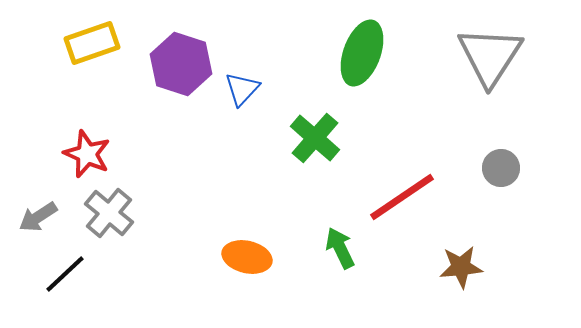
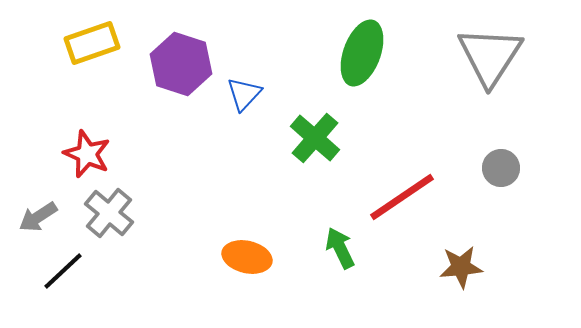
blue triangle: moved 2 px right, 5 px down
black line: moved 2 px left, 3 px up
